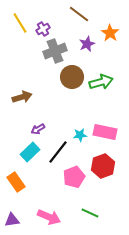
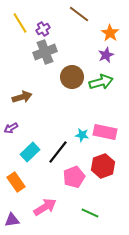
purple star: moved 19 px right, 11 px down
gray cross: moved 10 px left, 1 px down
purple arrow: moved 27 px left, 1 px up
cyan star: moved 2 px right; rotated 16 degrees clockwise
pink arrow: moved 4 px left, 10 px up; rotated 55 degrees counterclockwise
